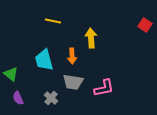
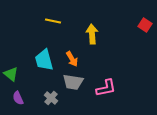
yellow arrow: moved 1 px right, 4 px up
orange arrow: moved 3 px down; rotated 28 degrees counterclockwise
pink L-shape: moved 2 px right
